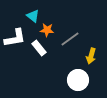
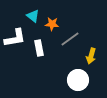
orange star: moved 5 px right, 6 px up
white rectangle: rotated 28 degrees clockwise
